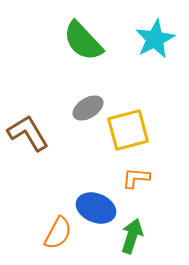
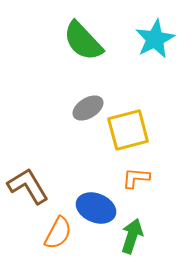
brown L-shape: moved 53 px down
